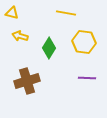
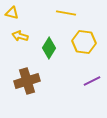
purple line: moved 5 px right, 3 px down; rotated 30 degrees counterclockwise
